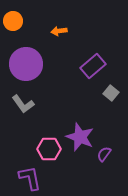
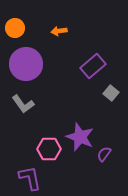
orange circle: moved 2 px right, 7 px down
